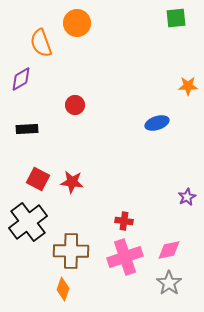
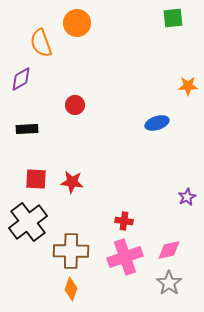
green square: moved 3 px left
red square: moved 2 px left; rotated 25 degrees counterclockwise
orange diamond: moved 8 px right
